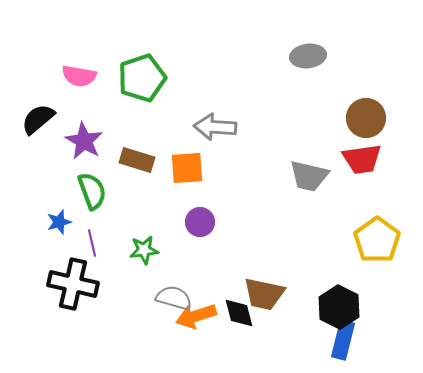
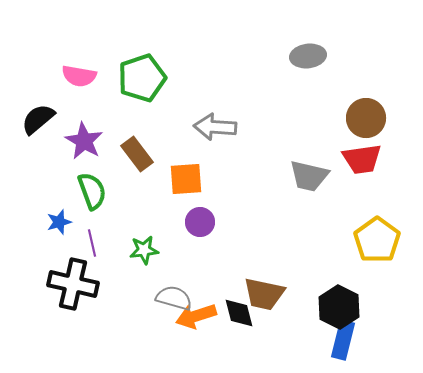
brown rectangle: moved 6 px up; rotated 36 degrees clockwise
orange square: moved 1 px left, 11 px down
